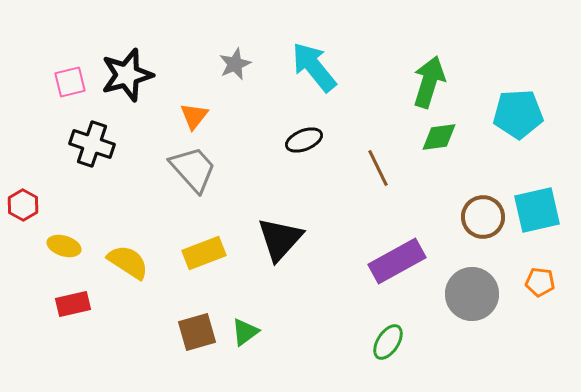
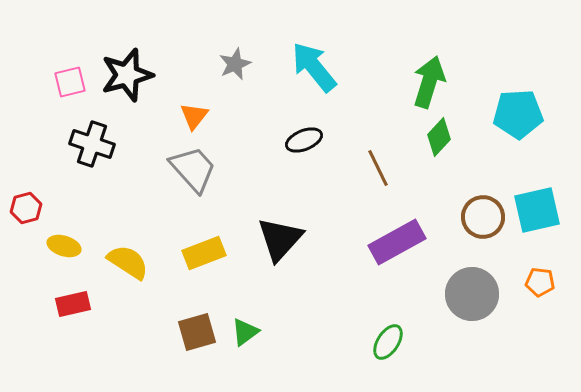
green diamond: rotated 39 degrees counterclockwise
red hexagon: moved 3 px right, 3 px down; rotated 16 degrees clockwise
purple rectangle: moved 19 px up
